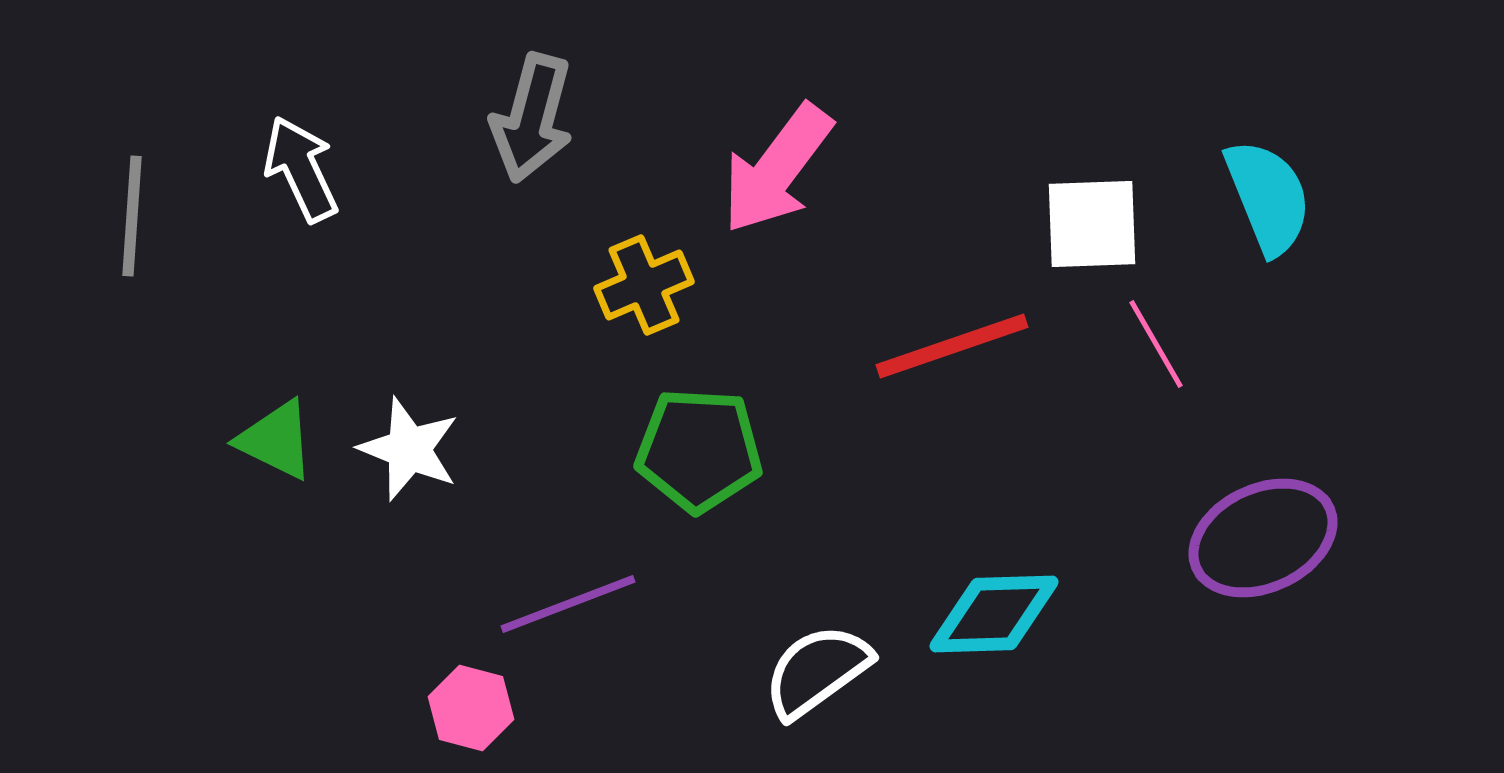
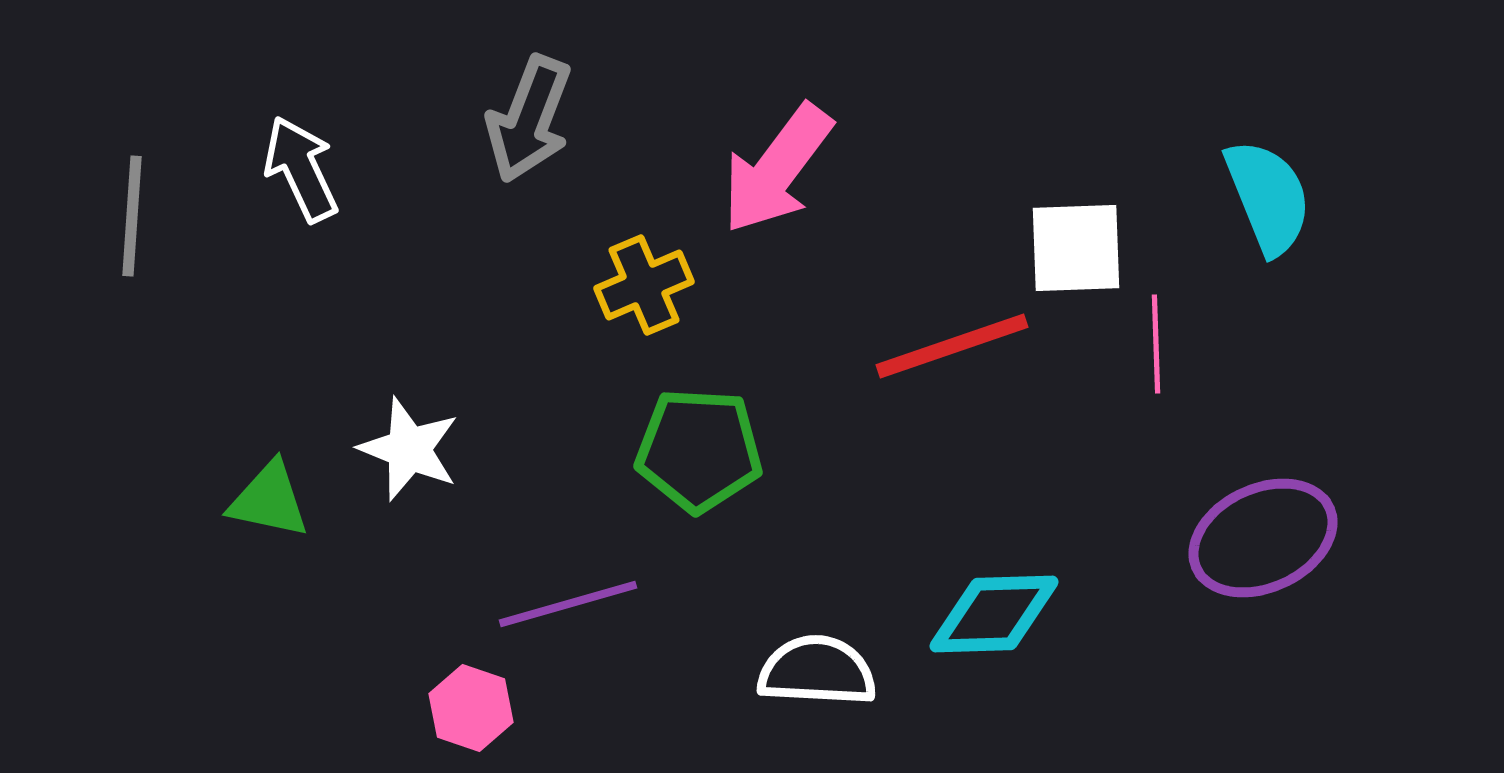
gray arrow: moved 3 px left, 1 px down; rotated 6 degrees clockwise
white square: moved 16 px left, 24 px down
pink line: rotated 28 degrees clockwise
green triangle: moved 7 px left, 60 px down; rotated 14 degrees counterclockwise
purple line: rotated 5 degrees clockwise
white semicircle: rotated 39 degrees clockwise
pink hexagon: rotated 4 degrees clockwise
